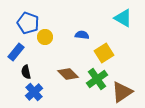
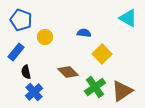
cyan triangle: moved 5 px right
blue pentagon: moved 7 px left, 3 px up
blue semicircle: moved 2 px right, 2 px up
yellow square: moved 2 px left, 1 px down; rotated 12 degrees counterclockwise
brown diamond: moved 2 px up
green cross: moved 2 px left, 8 px down
brown triangle: moved 1 px up
